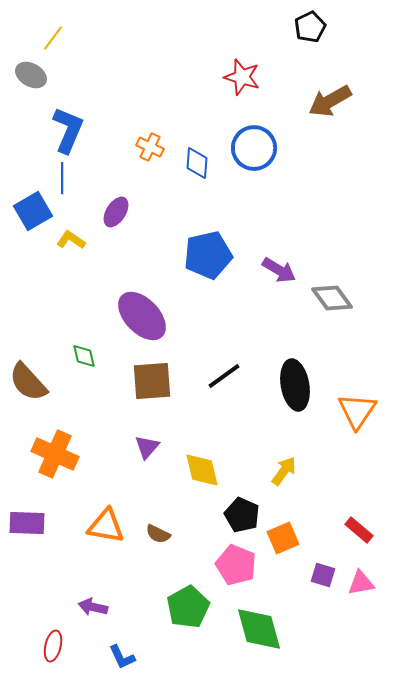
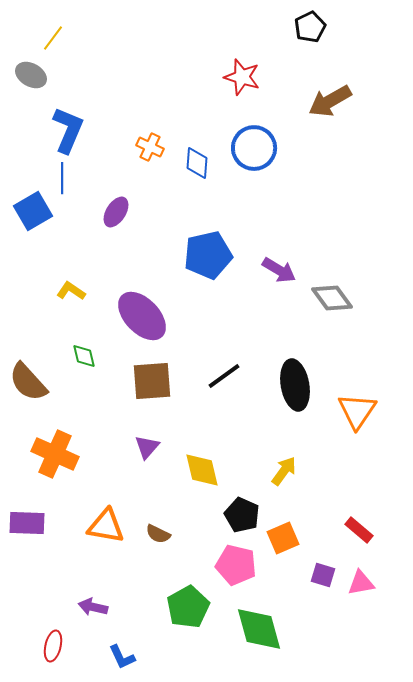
yellow L-shape at (71, 240): moved 51 px down
pink pentagon at (236, 565): rotated 9 degrees counterclockwise
